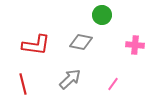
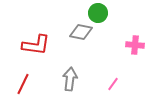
green circle: moved 4 px left, 2 px up
gray diamond: moved 10 px up
gray arrow: rotated 40 degrees counterclockwise
red line: rotated 40 degrees clockwise
